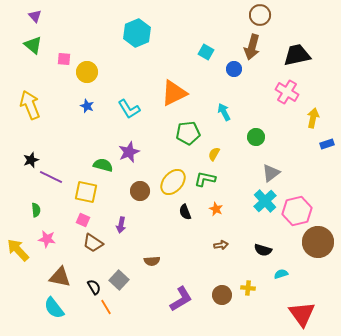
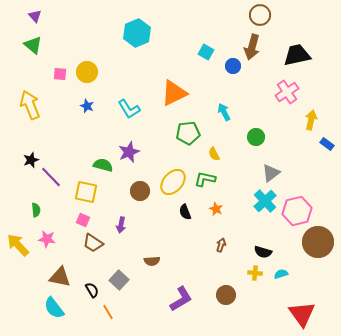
pink square at (64, 59): moved 4 px left, 15 px down
blue circle at (234, 69): moved 1 px left, 3 px up
pink cross at (287, 92): rotated 25 degrees clockwise
yellow arrow at (313, 118): moved 2 px left, 2 px down
blue rectangle at (327, 144): rotated 56 degrees clockwise
yellow semicircle at (214, 154): rotated 56 degrees counterclockwise
purple line at (51, 177): rotated 20 degrees clockwise
brown arrow at (221, 245): rotated 64 degrees counterclockwise
yellow arrow at (18, 250): moved 5 px up
black semicircle at (263, 250): moved 2 px down
black semicircle at (94, 287): moved 2 px left, 3 px down
yellow cross at (248, 288): moved 7 px right, 15 px up
brown circle at (222, 295): moved 4 px right
orange line at (106, 307): moved 2 px right, 5 px down
